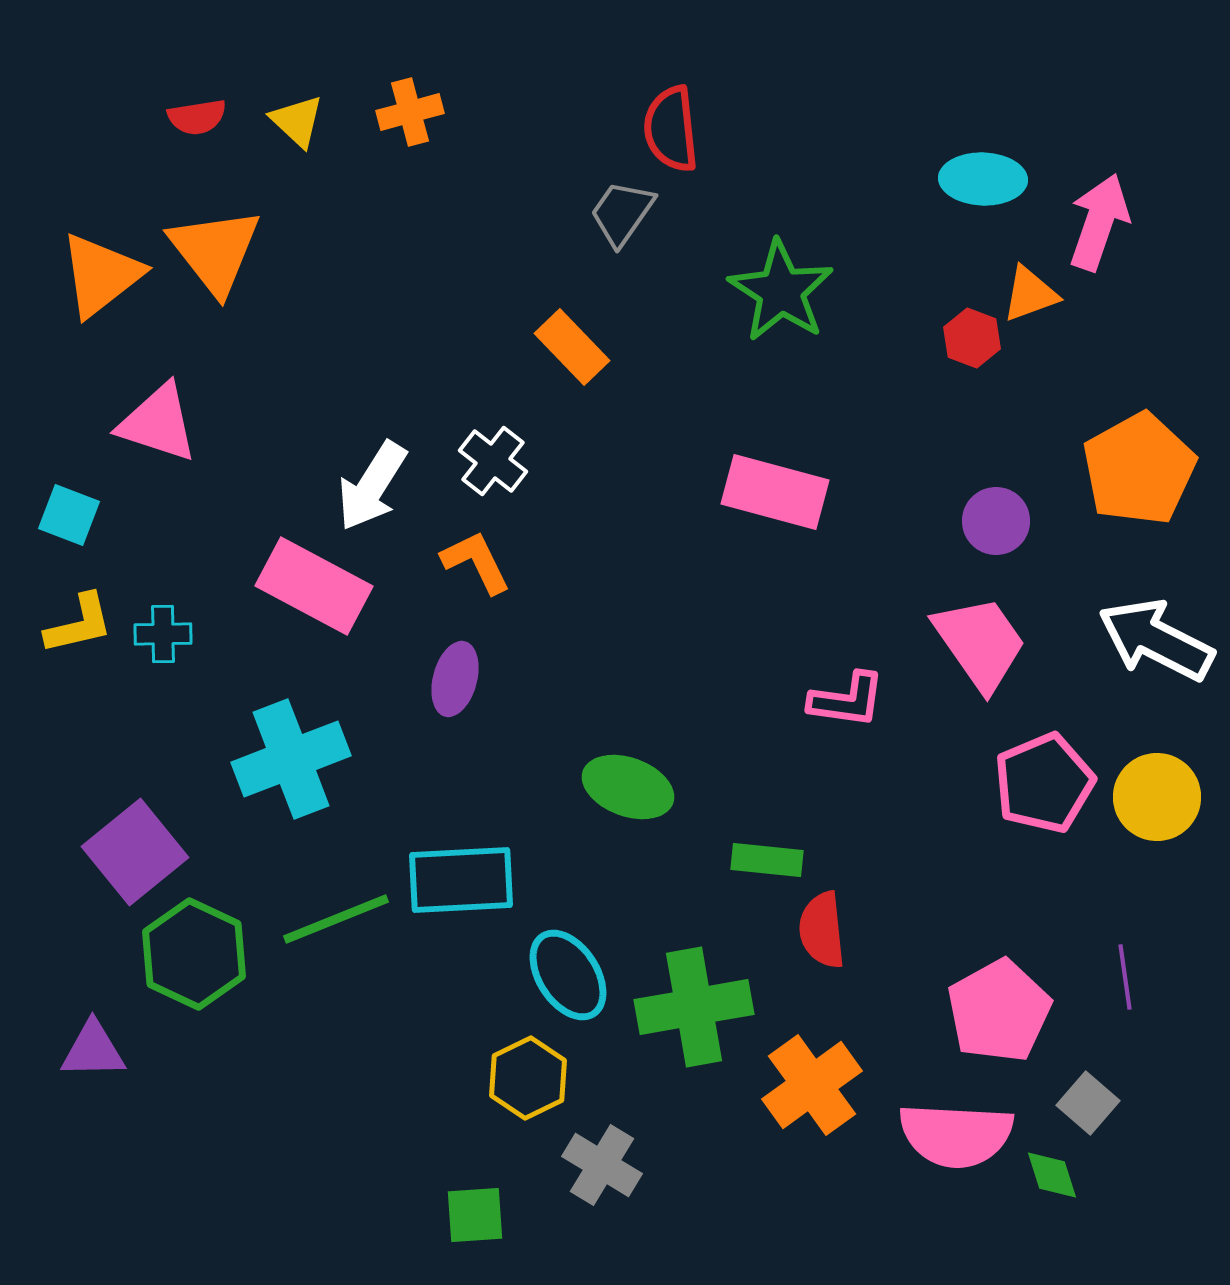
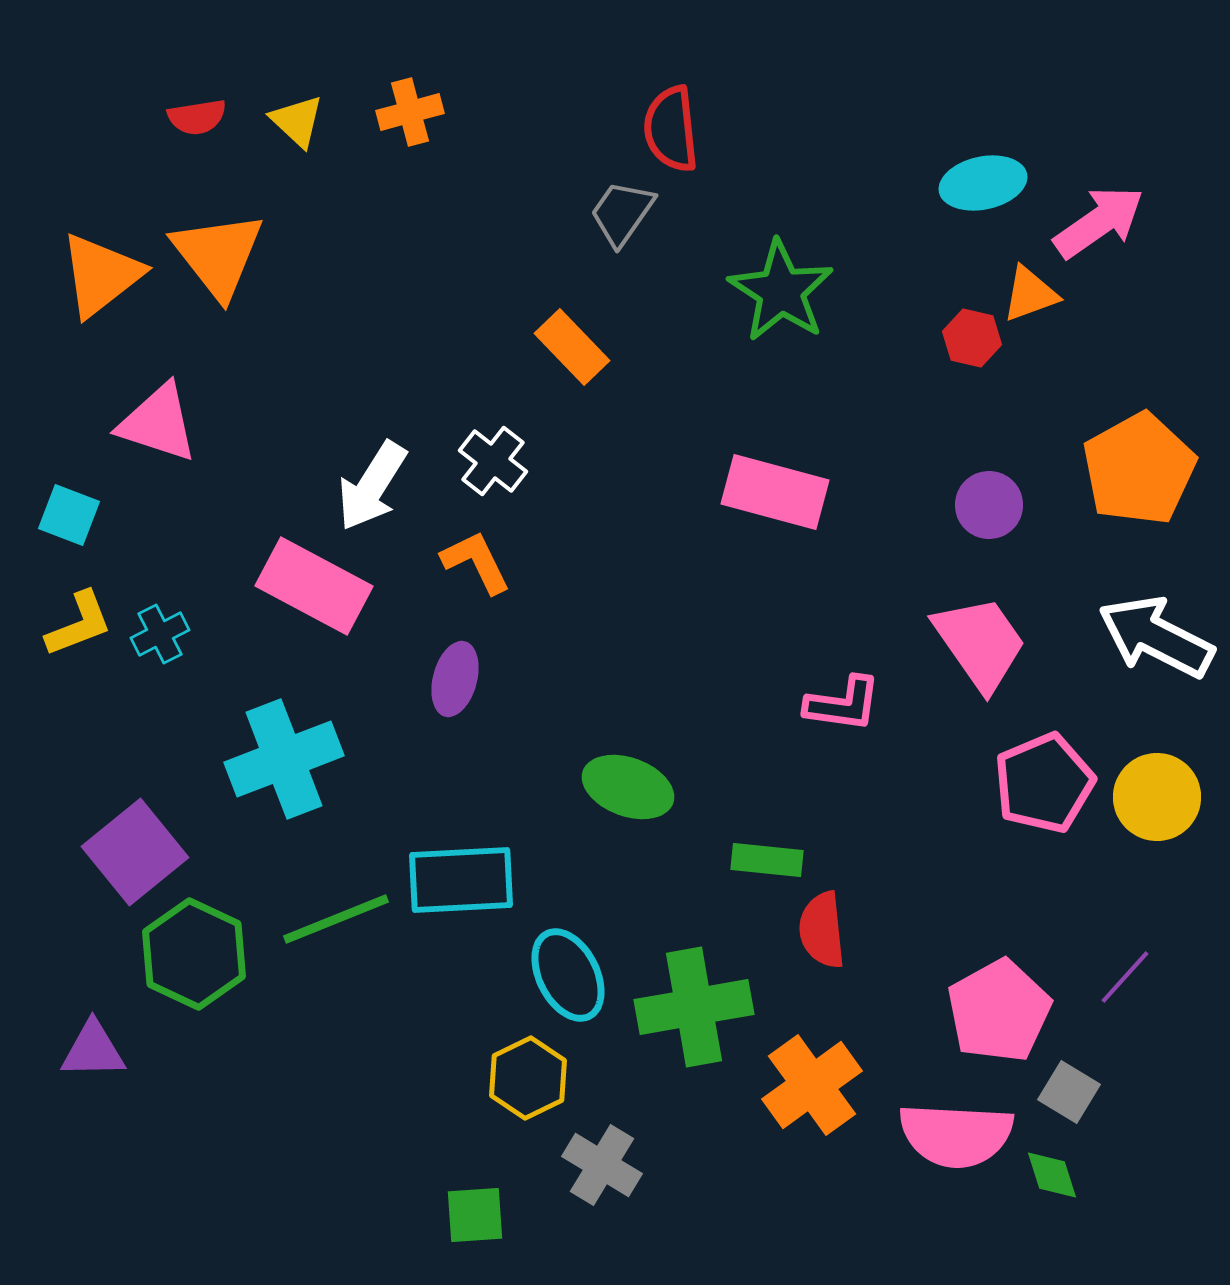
cyan ellipse at (983, 179): moved 4 px down; rotated 14 degrees counterclockwise
pink arrow at (1099, 222): rotated 36 degrees clockwise
orange triangle at (215, 251): moved 3 px right, 4 px down
red hexagon at (972, 338): rotated 8 degrees counterclockwise
purple circle at (996, 521): moved 7 px left, 16 px up
yellow L-shape at (79, 624): rotated 8 degrees counterclockwise
cyan cross at (163, 634): moved 3 px left; rotated 26 degrees counterclockwise
white arrow at (1156, 640): moved 3 px up
pink L-shape at (847, 700): moved 4 px left, 4 px down
cyan cross at (291, 759): moved 7 px left
cyan ellipse at (568, 975): rotated 6 degrees clockwise
purple line at (1125, 977): rotated 50 degrees clockwise
gray square at (1088, 1103): moved 19 px left, 11 px up; rotated 10 degrees counterclockwise
